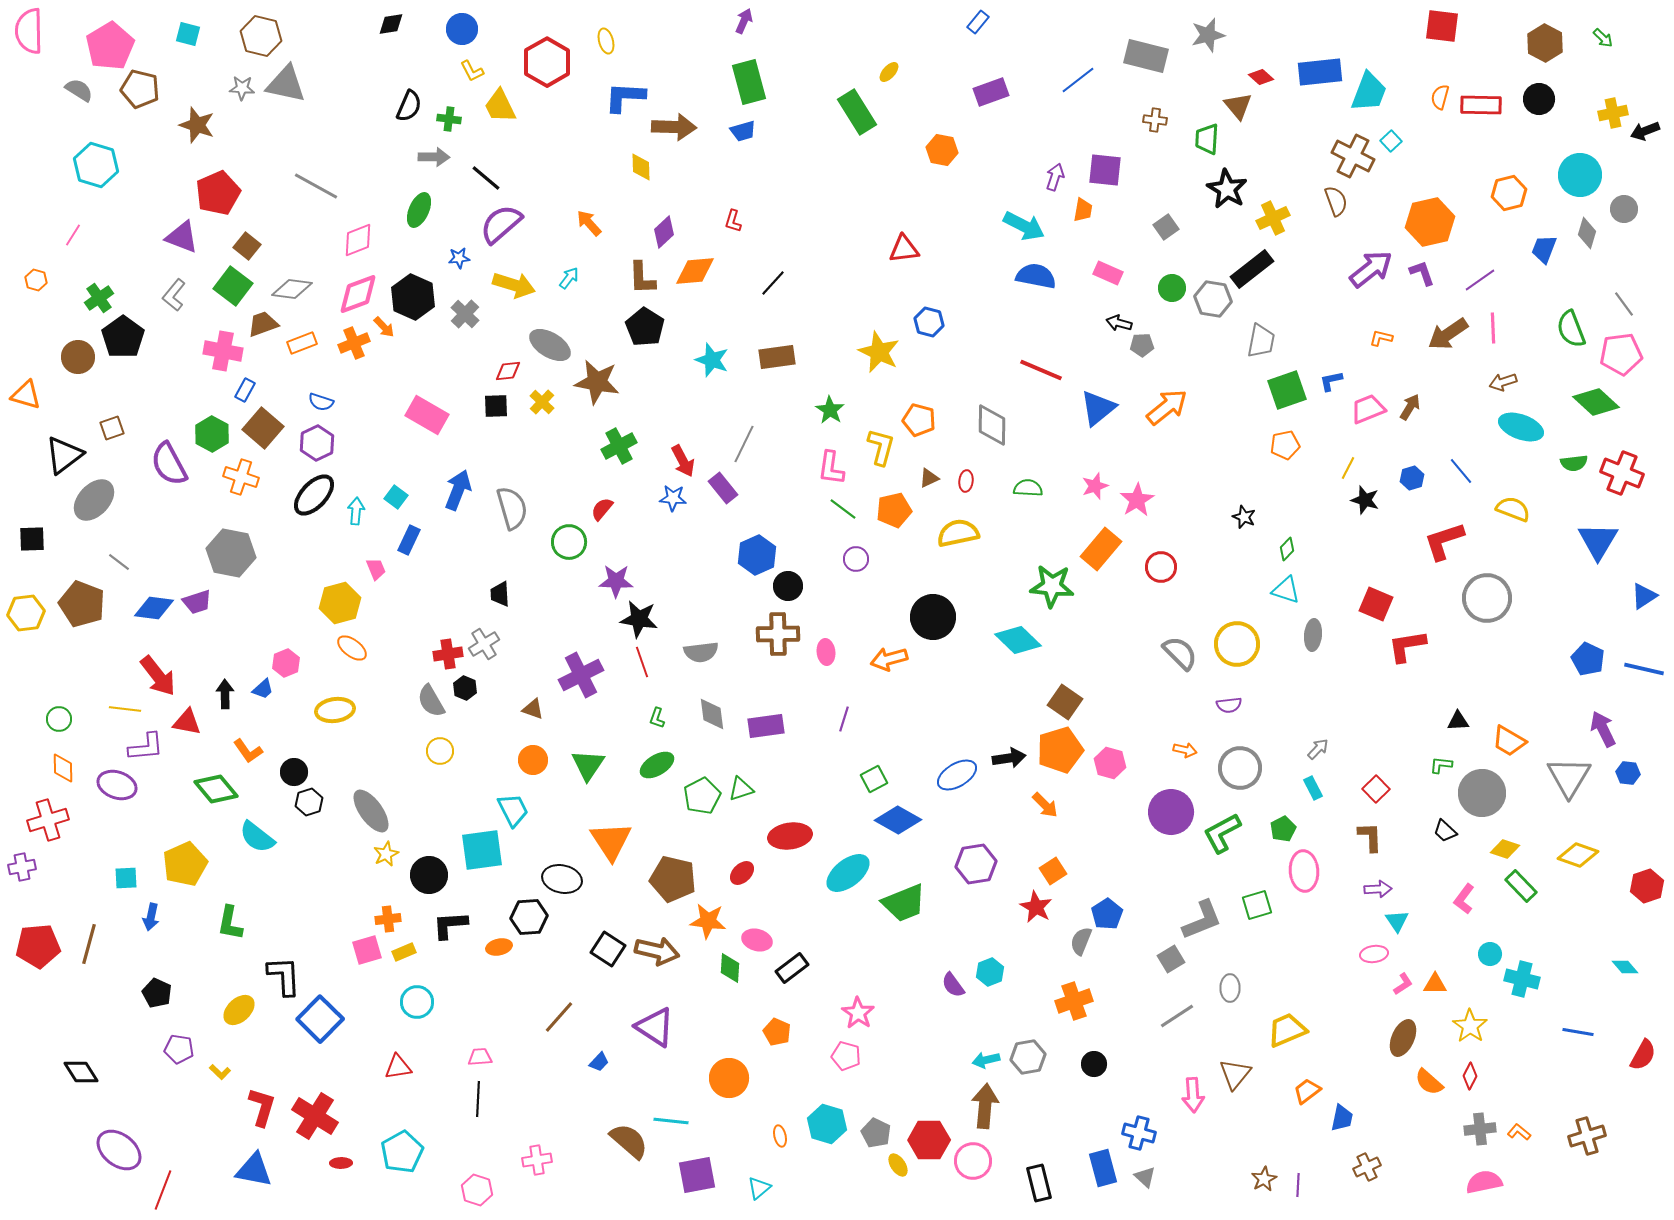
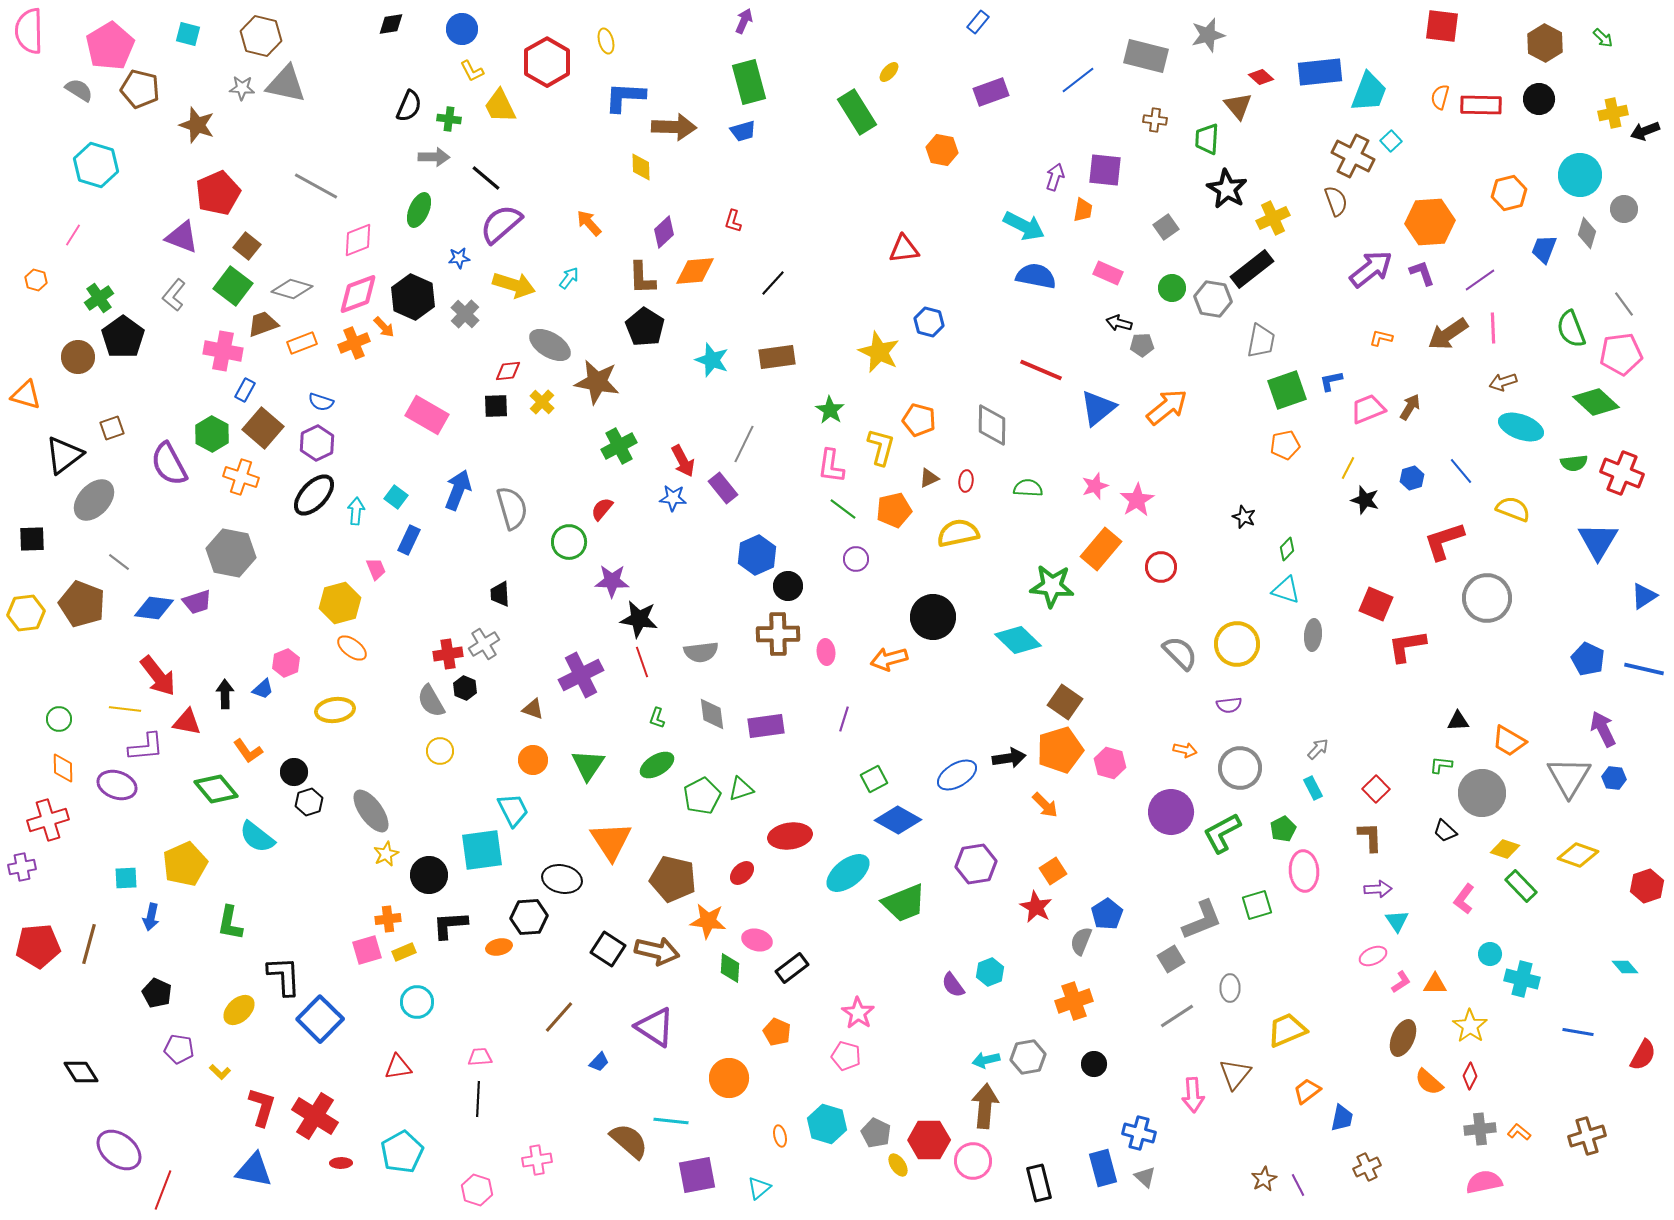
orange hexagon at (1430, 222): rotated 9 degrees clockwise
gray diamond at (292, 289): rotated 9 degrees clockwise
pink L-shape at (831, 468): moved 2 px up
purple star at (616, 581): moved 4 px left
blue hexagon at (1628, 773): moved 14 px left, 5 px down
pink ellipse at (1374, 954): moved 1 px left, 2 px down; rotated 16 degrees counterclockwise
pink L-shape at (1403, 984): moved 2 px left, 2 px up
purple line at (1298, 1185): rotated 30 degrees counterclockwise
